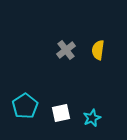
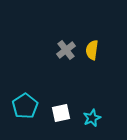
yellow semicircle: moved 6 px left
